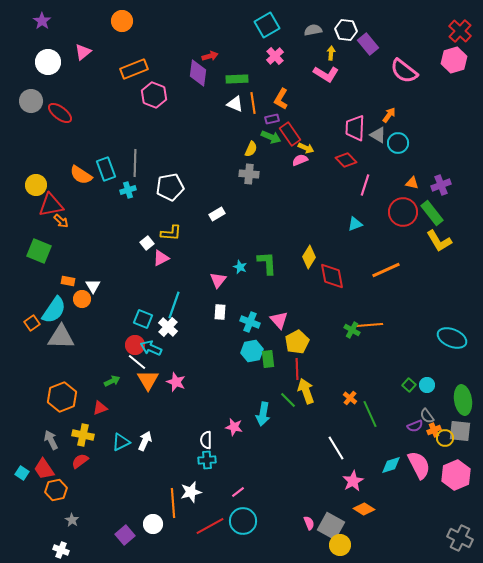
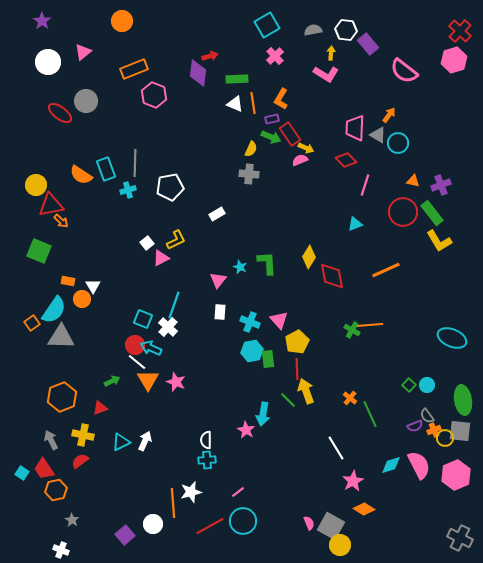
gray circle at (31, 101): moved 55 px right
orange triangle at (412, 183): moved 1 px right, 2 px up
yellow L-shape at (171, 233): moved 5 px right, 7 px down; rotated 30 degrees counterclockwise
pink star at (234, 427): moved 12 px right, 3 px down; rotated 18 degrees clockwise
